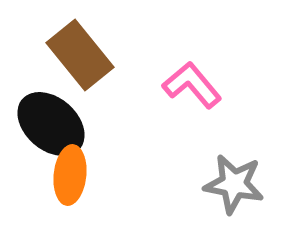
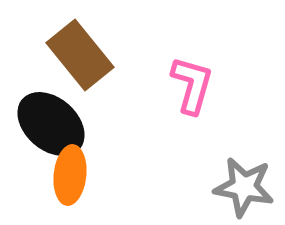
pink L-shape: rotated 56 degrees clockwise
gray star: moved 10 px right, 3 px down
